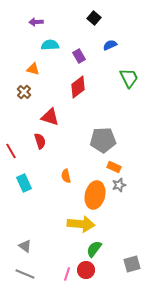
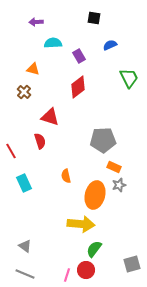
black square: rotated 32 degrees counterclockwise
cyan semicircle: moved 3 px right, 2 px up
pink line: moved 1 px down
